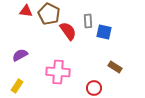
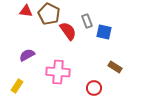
gray rectangle: moved 1 px left; rotated 16 degrees counterclockwise
purple semicircle: moved 7 px right
